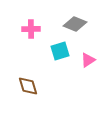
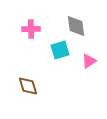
gray diamond: moved 1 px right, 2 px down; rotated 60 degrees clockwise
cyan square: moved 1 px up
pink triangle: moved 1 px right, 1 px down
